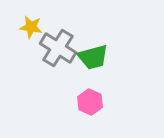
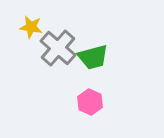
gray cross: rotated 9 degrees clockwise
